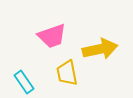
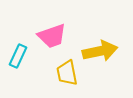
yellow arrow: moved 2 px down
cyan rectangle: moved 6 px left, 26 px up; rotated 60 degrees clockwise
